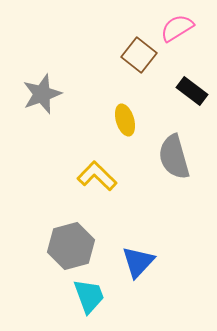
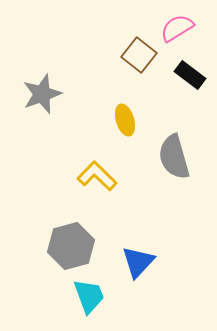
black rectangle: moved 2 px left, 16 px up
